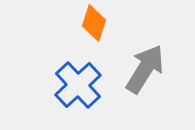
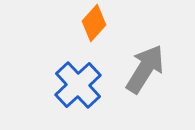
orange diamond: rotated 24 degrees clockwise
